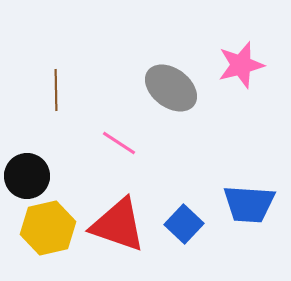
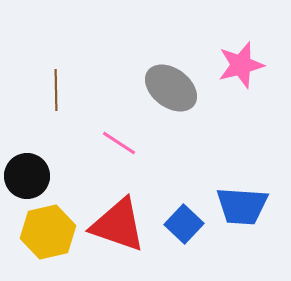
blue trapezoid: moved 7 px left, 2 px down
yellow hexagon: moved 4 px down
